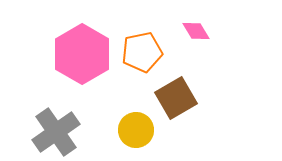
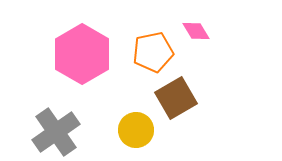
orange pentagon: moved 11 px right
